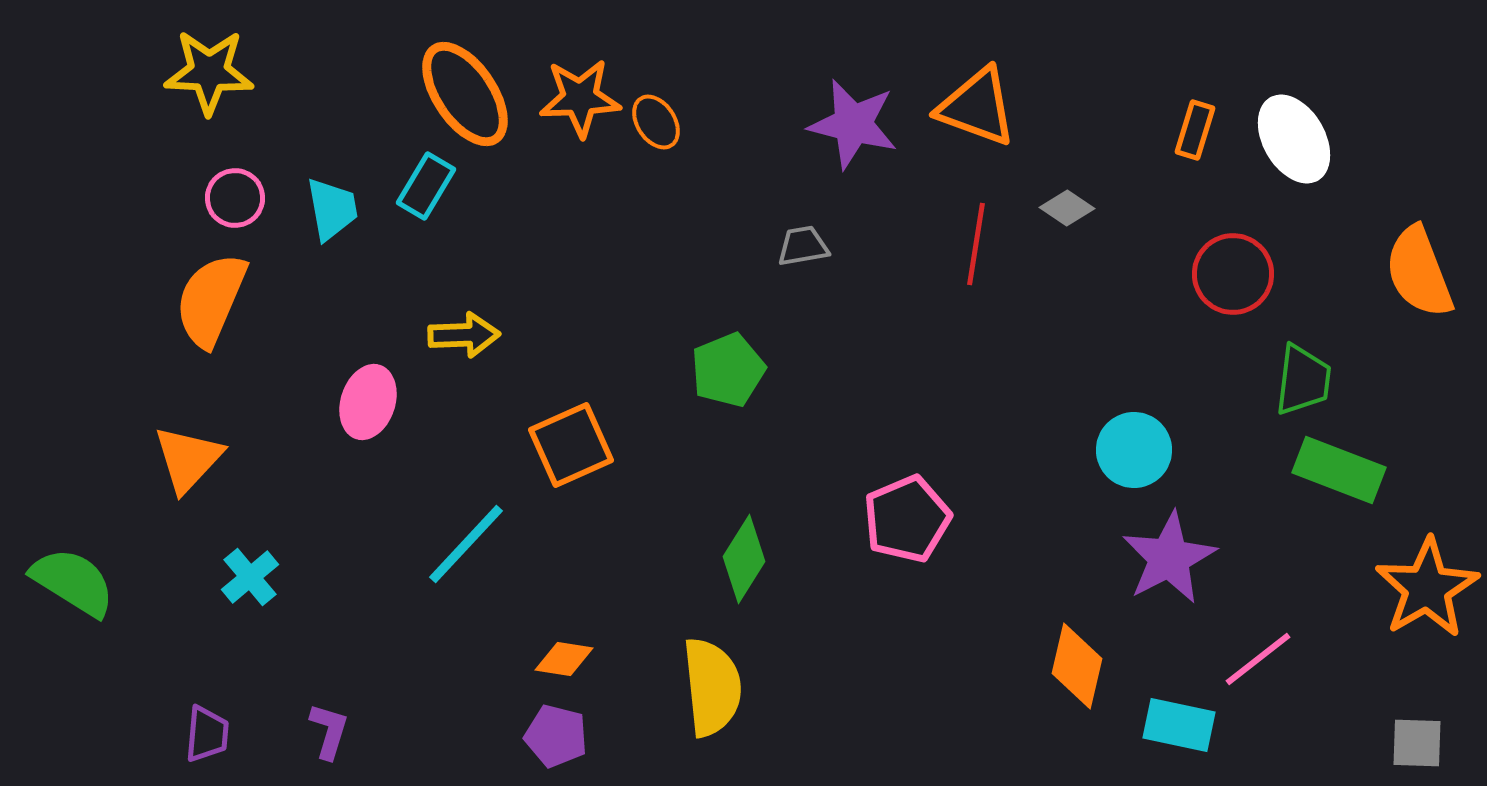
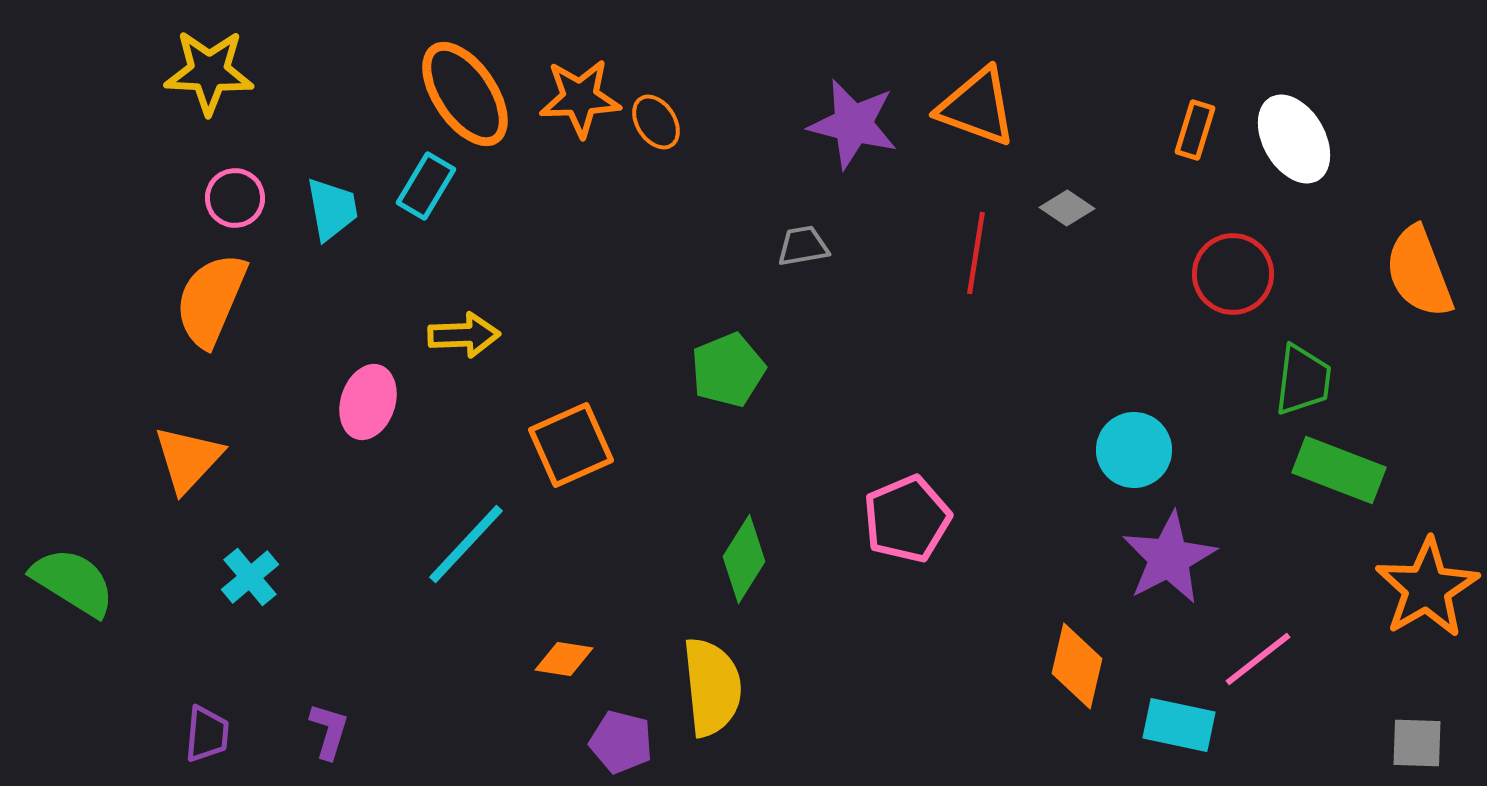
red line at (976, 244): moved 9 px down
purple pentagon at (556, 736): moved 65 px right, 6 px down
